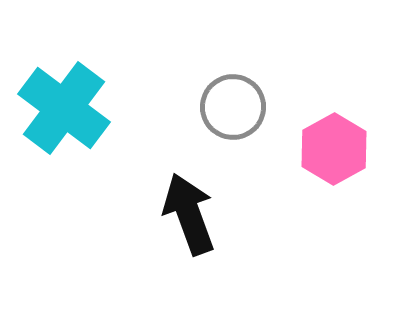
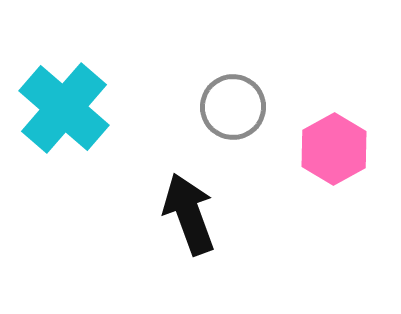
cyan cross: rotated 4 degrees clockwise
